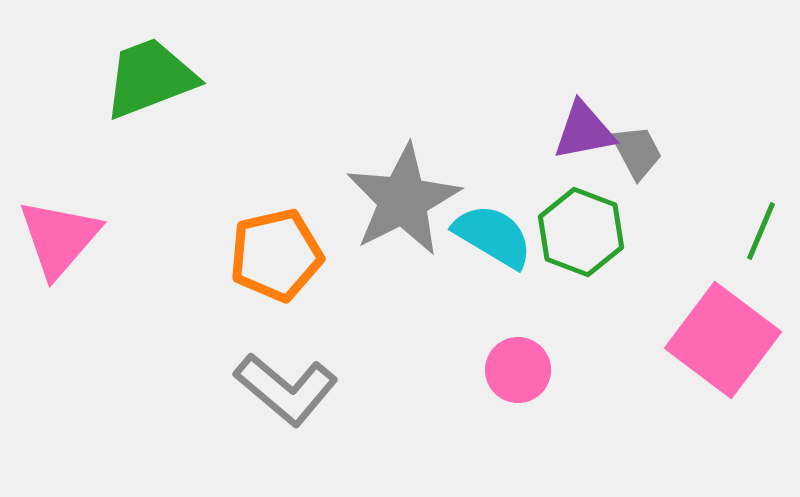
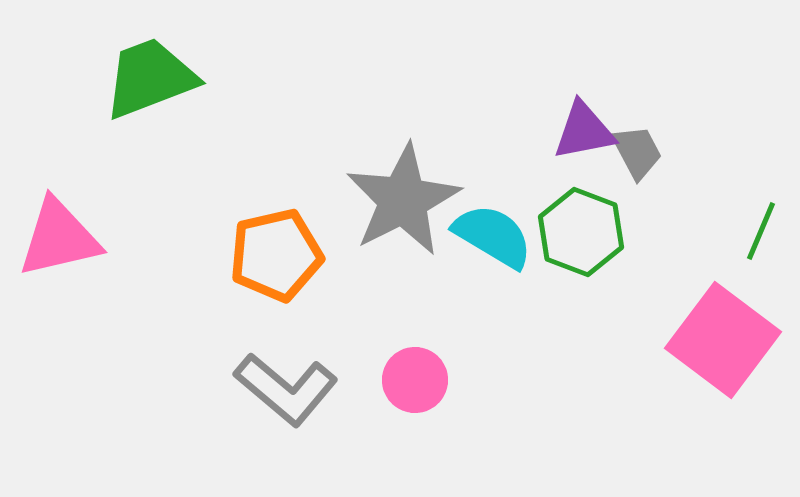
pink triangle: rotated 36 degrees clockwise
pink circle: moved 103 px left, 10 px down
